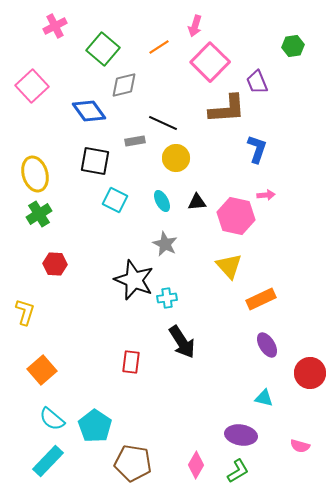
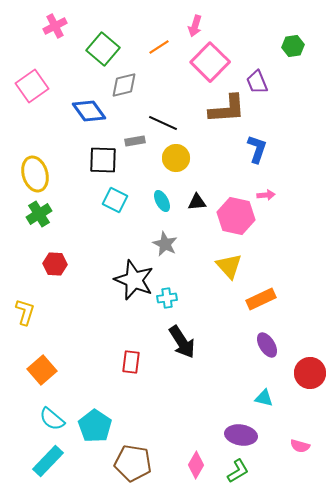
pink square at (32, 86): rotated 8 degrees clockwise
black square at (95, 161): moved 8 px right, 1 px up; rotated 8 degrees counterclockwise
